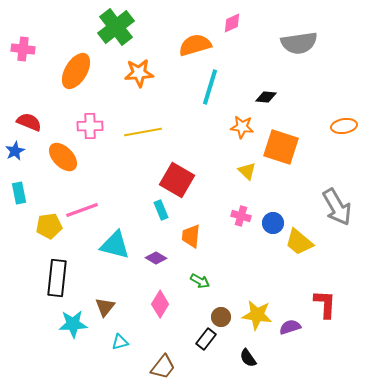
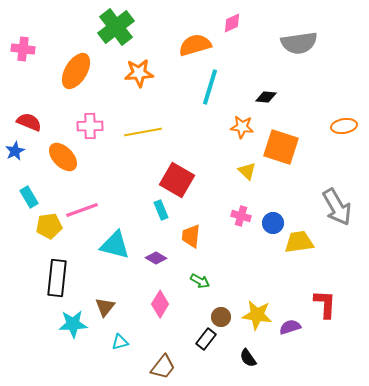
cyan rectangle at (19, 193): moved 10 px right, 4 px down; rotated 20 degrees counterclockwise
yellow trapezoid at (299, 242): rotated 132 degrees clockwise
